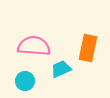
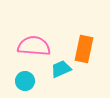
orange rectangle: moved 4 px left, 1 px down
